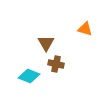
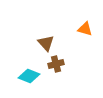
brown triangle: rotated 12 degrees counterclockwise
brown cross: rotated 28 degrees counterclockwise
